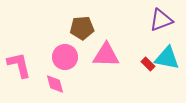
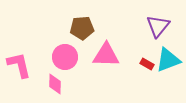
purple triangle: moved 3 px left, 6 px down; rotated 30 degrees counterclockwise
cyan triangle: moved 1 px right, 2 px down; rotated 32 degrees counterclockwise
red rectangle: moved 1 px left; rotated 16 degrees counterclockwise
pink diamond: rotated 15 degrees clockwise
